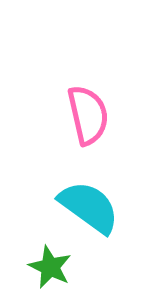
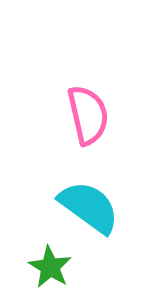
green star: rotated 6 degrees clockwise
